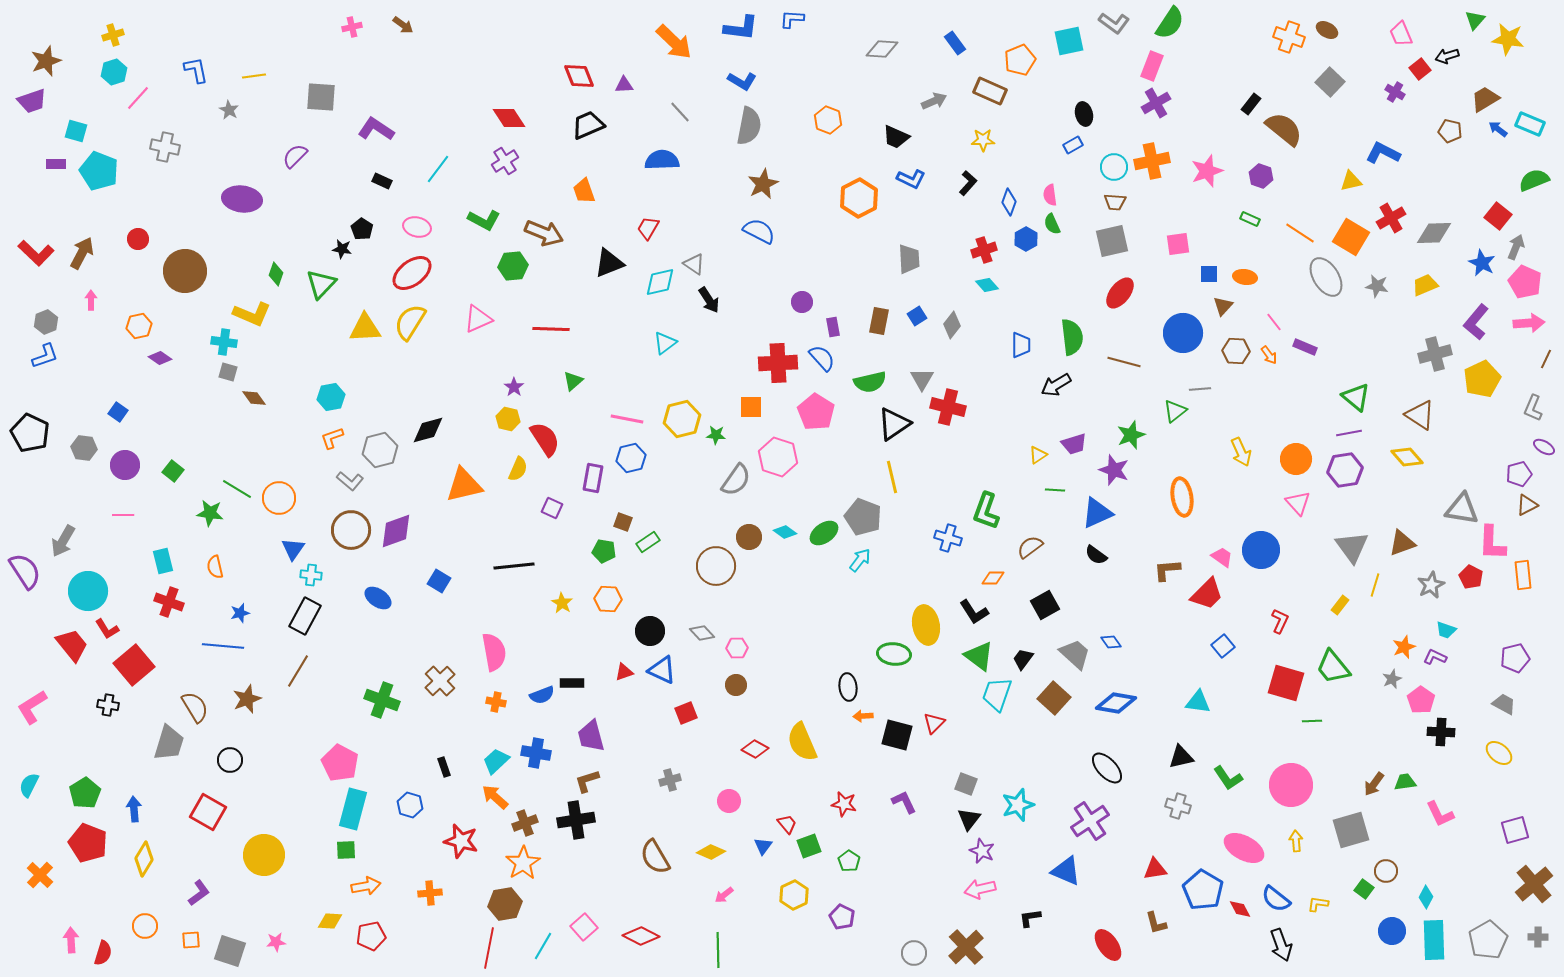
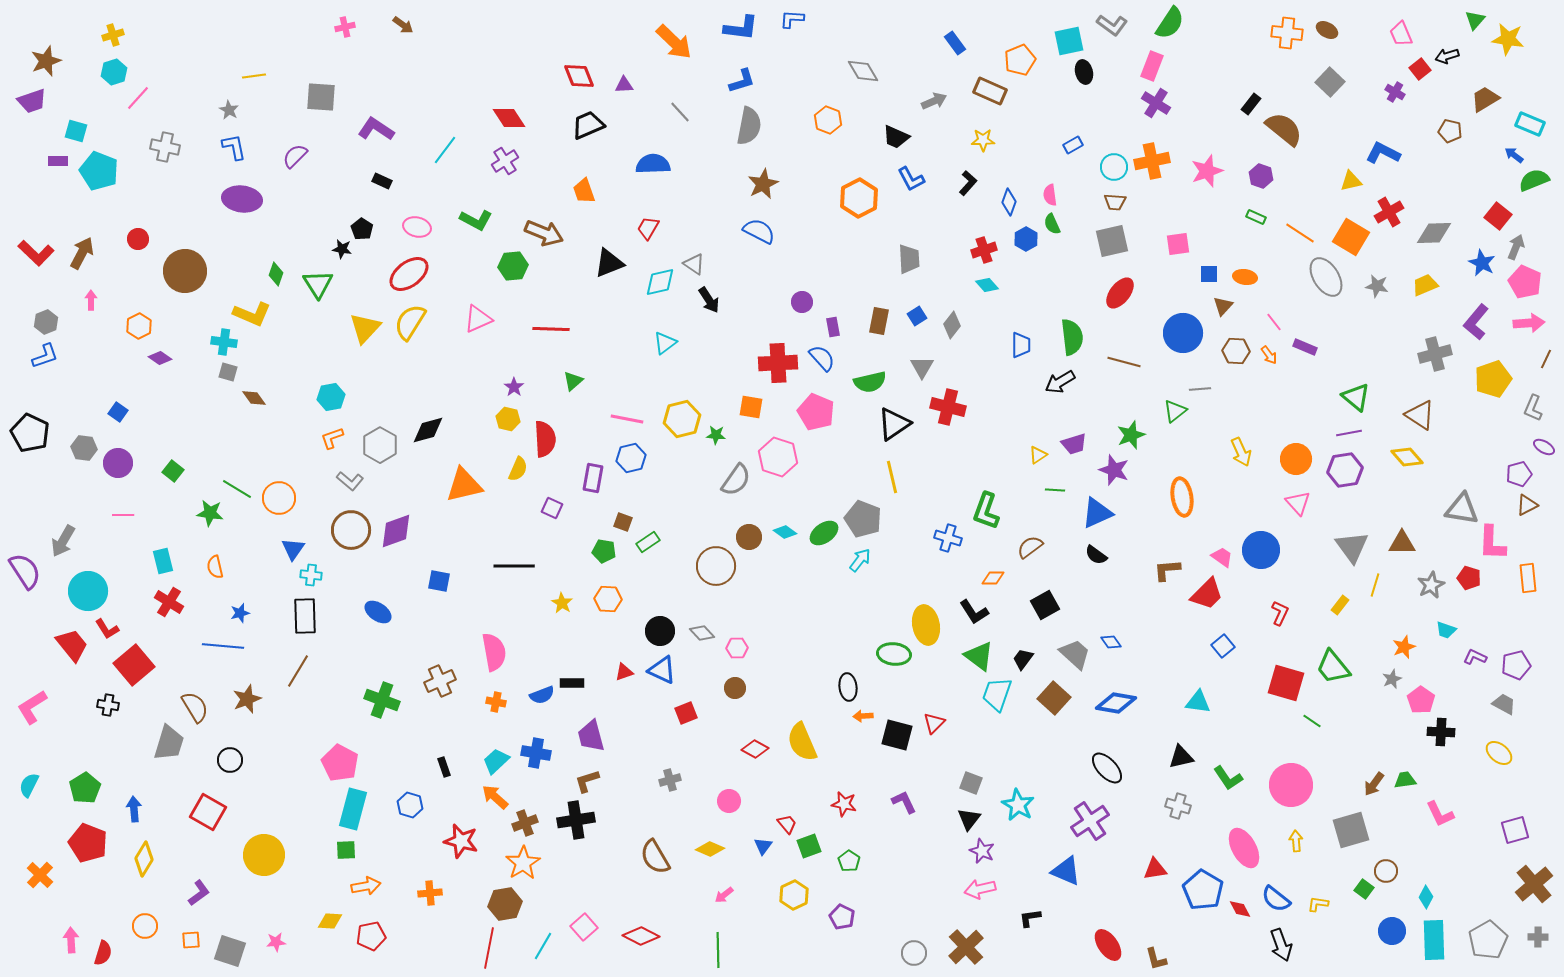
gray L-shape at (1114, 23): moved 2 px left, 2 px down
pink cross at (352, 27): moved 7 px left
orange cross at (1289, 37): moved 2 px left, 4 px up; rotated 12 degrees counterclockwise
gray diamond at (882, 49): moved 19 px left, 22 px down; rotated 56 degrees clockwise
blue L-shape at (196, 70): moved 38 px right, 77 px down
blue L-shape at (742, 81): rotated 48 degrees counterclockwise
purple cross at (1156, 103): rotated 28 degrees counterclockwise
black ellipse at (1084, 114): moved 42 px up
blue arrow at (1498, 129): moved 16 px right, 26 px down
blue semicircle at (662, 160): moved 9 px left, 4 px down
purple rectangle at (56, 164): moved 2 px right, 3 px up
cyan line at (438, 169): moved 7 px right, 19 px up
blue L-shape at (911, 179): rotated 36 degrees clockwise
red cross at (1391, 218): moved 2 px left, 6 px up
green rectangle at (1250, 219): moved 6 px right, 2 px up
green L-shape at (484, 220): moved 8 px left
red ellipse at (412, 273): moved 3 px left, 1 px down
green triangle at (321, 284): moved 3 px left; rotated 16 degrees counterclockwise
orange hexagon at (139, 326): rotated 15 degrees counterclockwise
yellow triangle at (365, 328): rotated 44 degrees counterclockwise
gray triangle at (922, 379): moved 12 px up
yellow pentagon at (1482, 379): moved 11 px right; rotated 6 degrees clockwise
black arrow at (1056, 385): moved 4 px right, 3 px up
orange square at (751, 407): rotated 10 degrees clockwise
pink pentagon at (816, 412): rotated 9 degrees counterclockwise
red semicircle at (545, 439): rotated 30 degrees clockwise
gray hexagon at (380, 450): moved 5 px up; rotated 16 degrees counterclockwise
purple circle at (125, 465): moved 7 px left, 2 px up
gray pentagon at (863, 517): moved 2 px down
brown triangle at (1402, 543): rotated 20 degrees clockwise
black line at (514, 566): rotated 6 degrees clockwise
orange rectangle at (1523, 575): moved 5 px right, 3 px down
red pentagon at (1471, 577): moved 2 px left, 1 px down; rotated 10 degrees counterclockwise
blue square at (439, 581): rotated 20 degrees counterclockwise
blue ellipse at (378, 598): moved 14 px down
red cross at (169, 602): rotated 12 degrees clockwise
black rectangle at (305, 616): rotated 30 degrees counterclockwise
red L-shape at (1280, 621): moved 8 px up
black circle at (650, 631): moved 10 px right
purple L-shape at (1435, 657): moved 40 px right
purple pentagon at (1515, 658): moved 1 px right, 7 px down
brown cross at (440, 681): rotated 20 degrees clockwise
brown circle at (736, 685): moved 1 px left, 3 px down
green line at (1312, 721): rotated 36 degrees clockwise
green trapezoid at (1405, 782): moved 2 px up
gray square at (966, 784): moved 5 px right, 1 px up
green pentagon at (85, 793): moved 5 px up
cyan star at (1018, 805): rotated 24 degrees counterclockwise
pink ellipse at (1244, 848): rotated 33 degrees clockwise
yellow diamond at (711, 852): moved 1 px left, 3 px up
brown L-shape at (1156, 923): moved 36 px down
